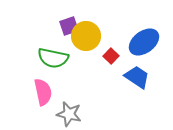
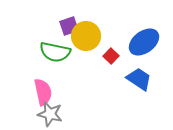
green semicircle: moved 2 px right, 6 px up
blue trapezoid: moved 2 px right, 2 px down
gray star: moved 19 px left
